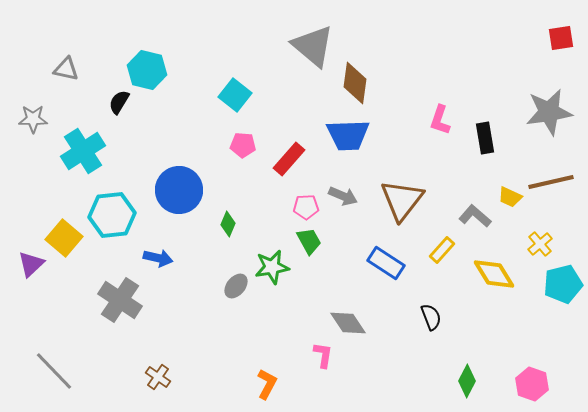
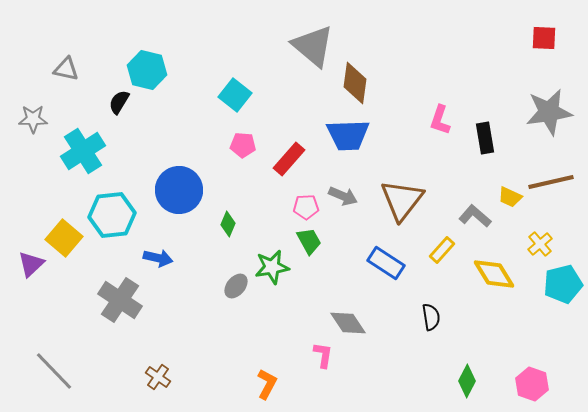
red square at (561, 38): moved 17 px left; rotated 12 degrees clockwise
black semicircle at (431, 317): rotated 12 degrees clockwise
